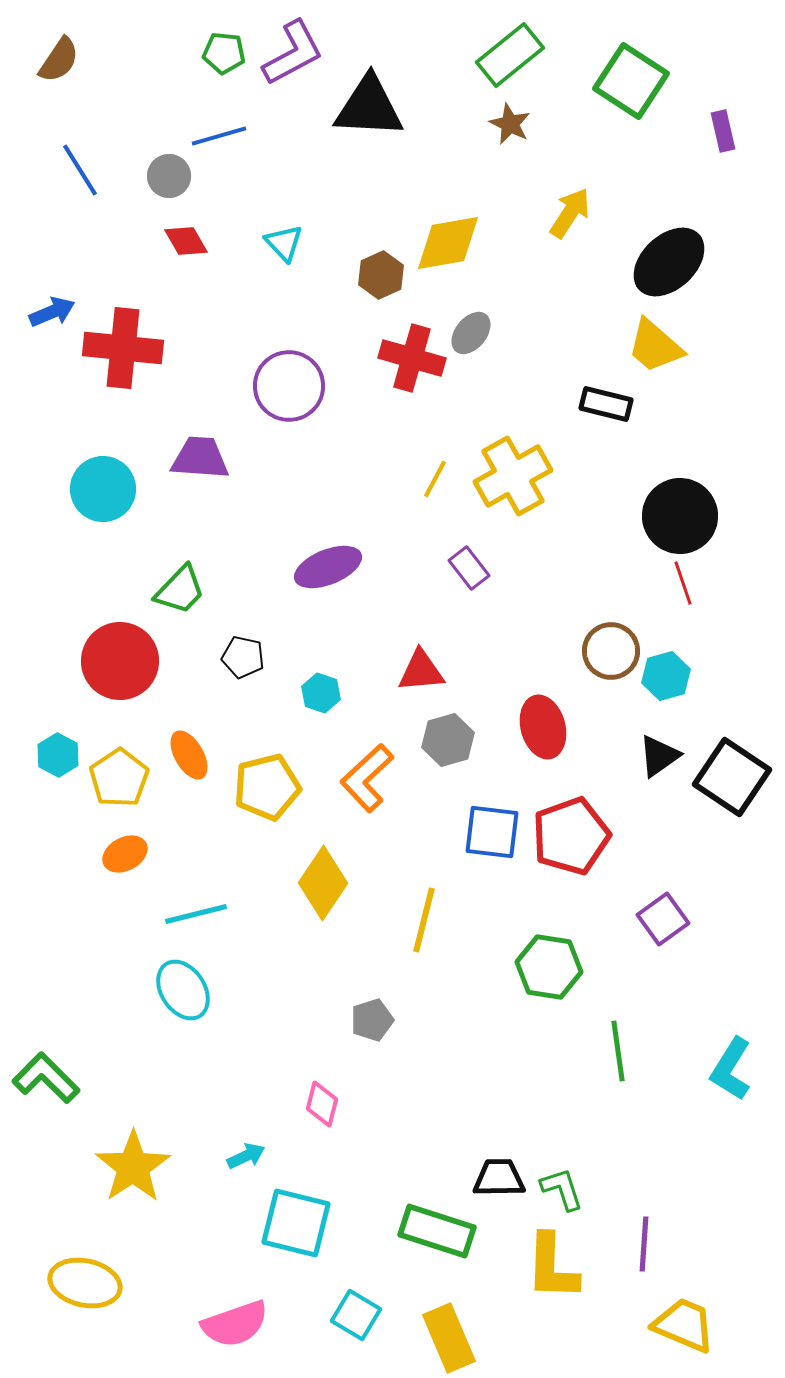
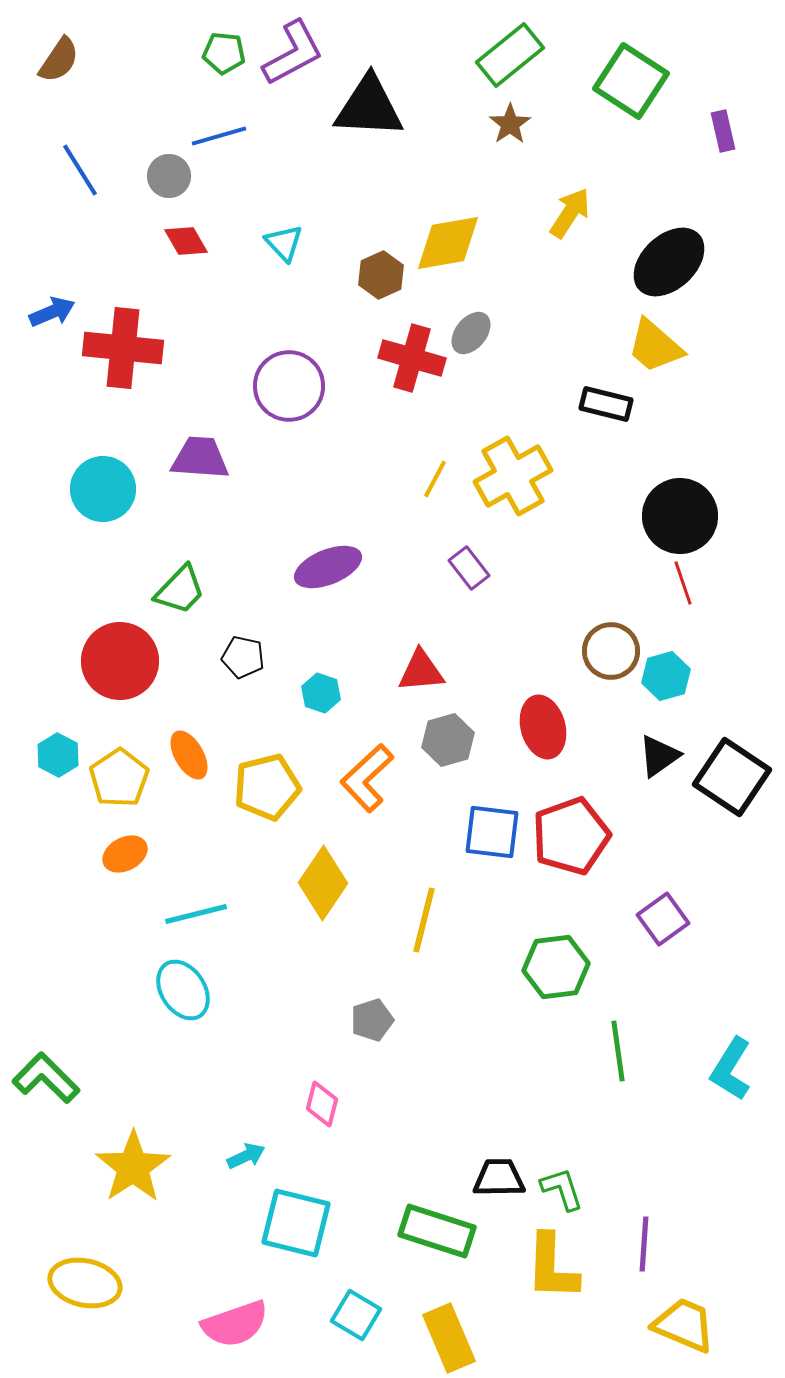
brown star at (510, 124): rotated 12 degrees clockwise
green hexagon at (549, 967): moved 7 px right; rotated 16 degrees counterclockwise
